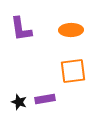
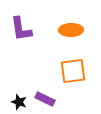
purple rectangle: rotated 36 degrees clockwise
